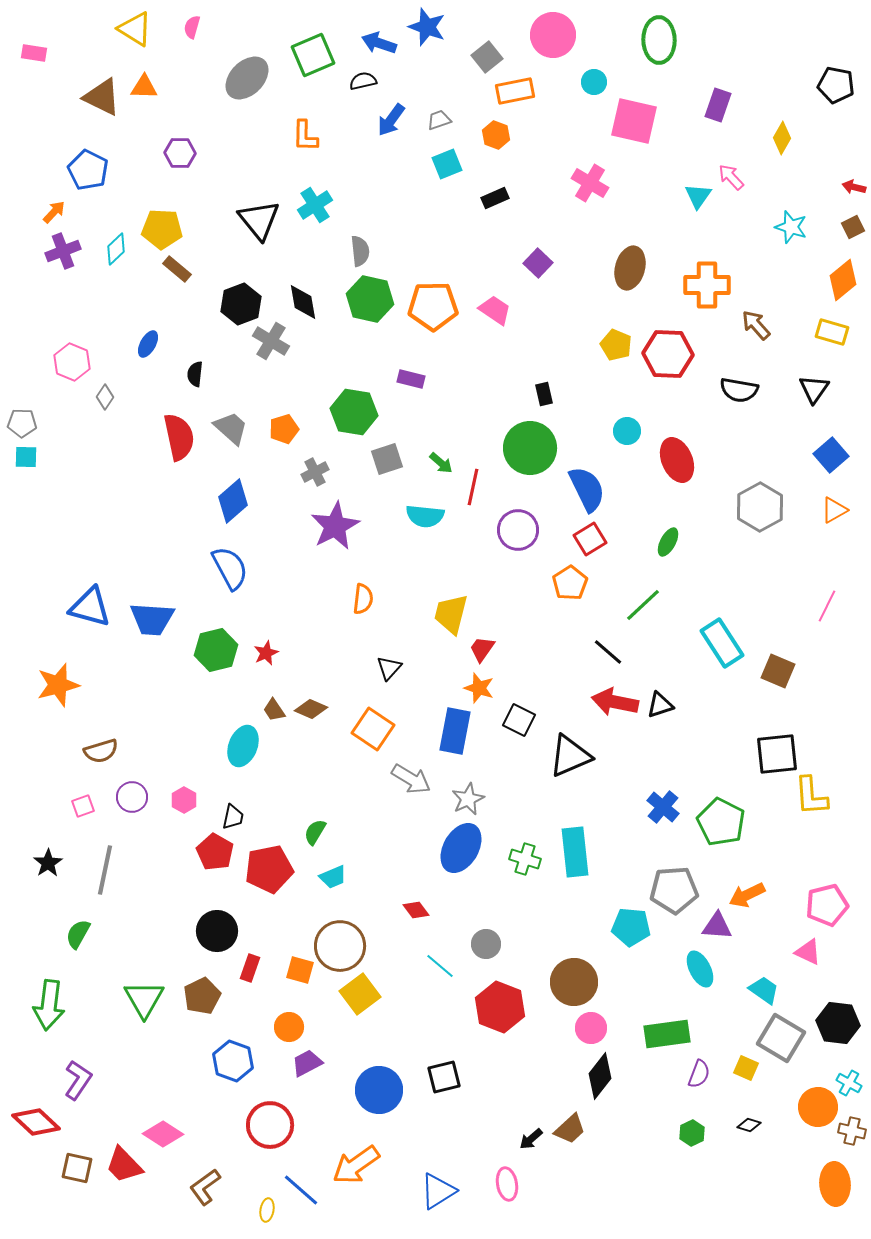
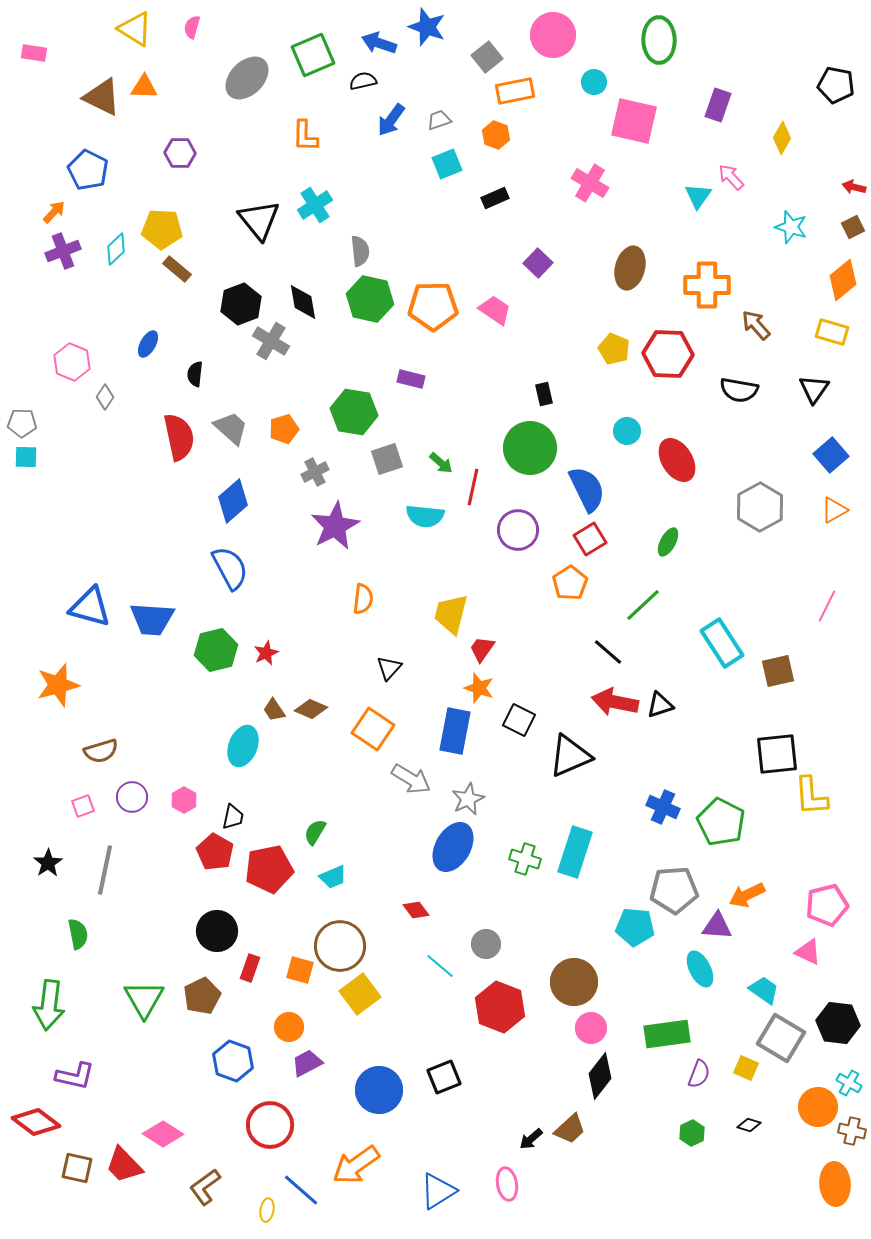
yellow pentagon at (616, 345): moved 2 px left, 4 px down
red ellipse at (677, 460): rotated 9 degrees counterclockwise
brown square at (778, 671): rotated 36 degrees counterclockwise
blue cross at (663, 807): rotated 16 degrees counterclockwise
blue ellipse at (461, 848): moved 8 px left, 1 px up
cyan rectangle at (575, 852): rotated 24 degrees clockwise
cyan pentagon at (631, 927): moved 4 px right
green semicircle at (78, 934): rotated 140 degrees clockwise
black square at (444, 1077): rotated 8 degrees counterclockwise
purple L-shape at (78, 1080): moved 3 px left, 4 px up; rotated 69 degrees clockwise
red diamond at (36, 1122): rotated 6 degrees counterclockwise
